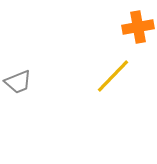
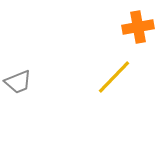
yellow line: moved 1 px right, 1 px down
